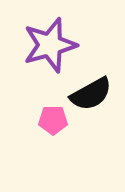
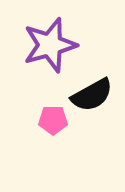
black semicircle: moved 1 px right, 1 px down
